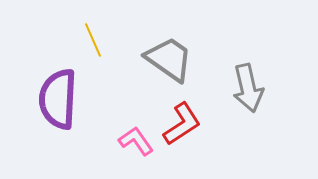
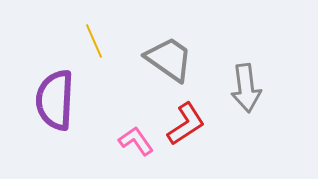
yellow line: moved 1 px right, 1 px down
gray arrow: moved 2 px left; rotated 6 degrees clockwise
purple semicircle: moved 3 px left, 1 px down
red L-shape: moved 4 px right
